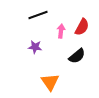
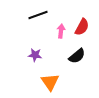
purple star: moved 8 px down
